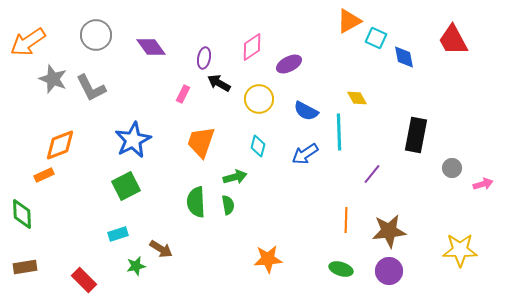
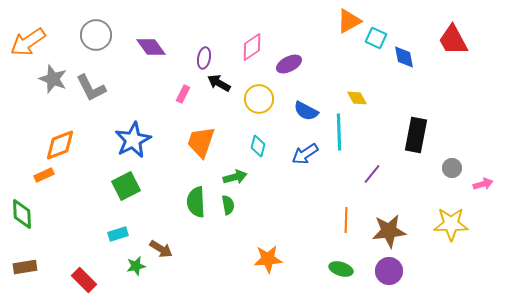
yellow star at (460, 250): moved 9 px left, 26 px up
